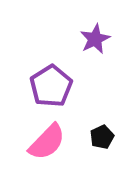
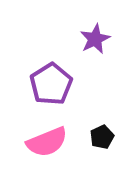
purple pentagon: moved 2 px up
pink semicircle: rotated 24 degrees clockwise
